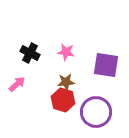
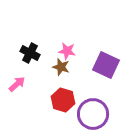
pink star: moved 1 px right, 1 px up
purple square: rotated 16 degrees clockwise
brown star: moved 5 px left, 15 px up; rotated 24 degrees clockwise
purple circle: moved 3 px left, 2 px down
